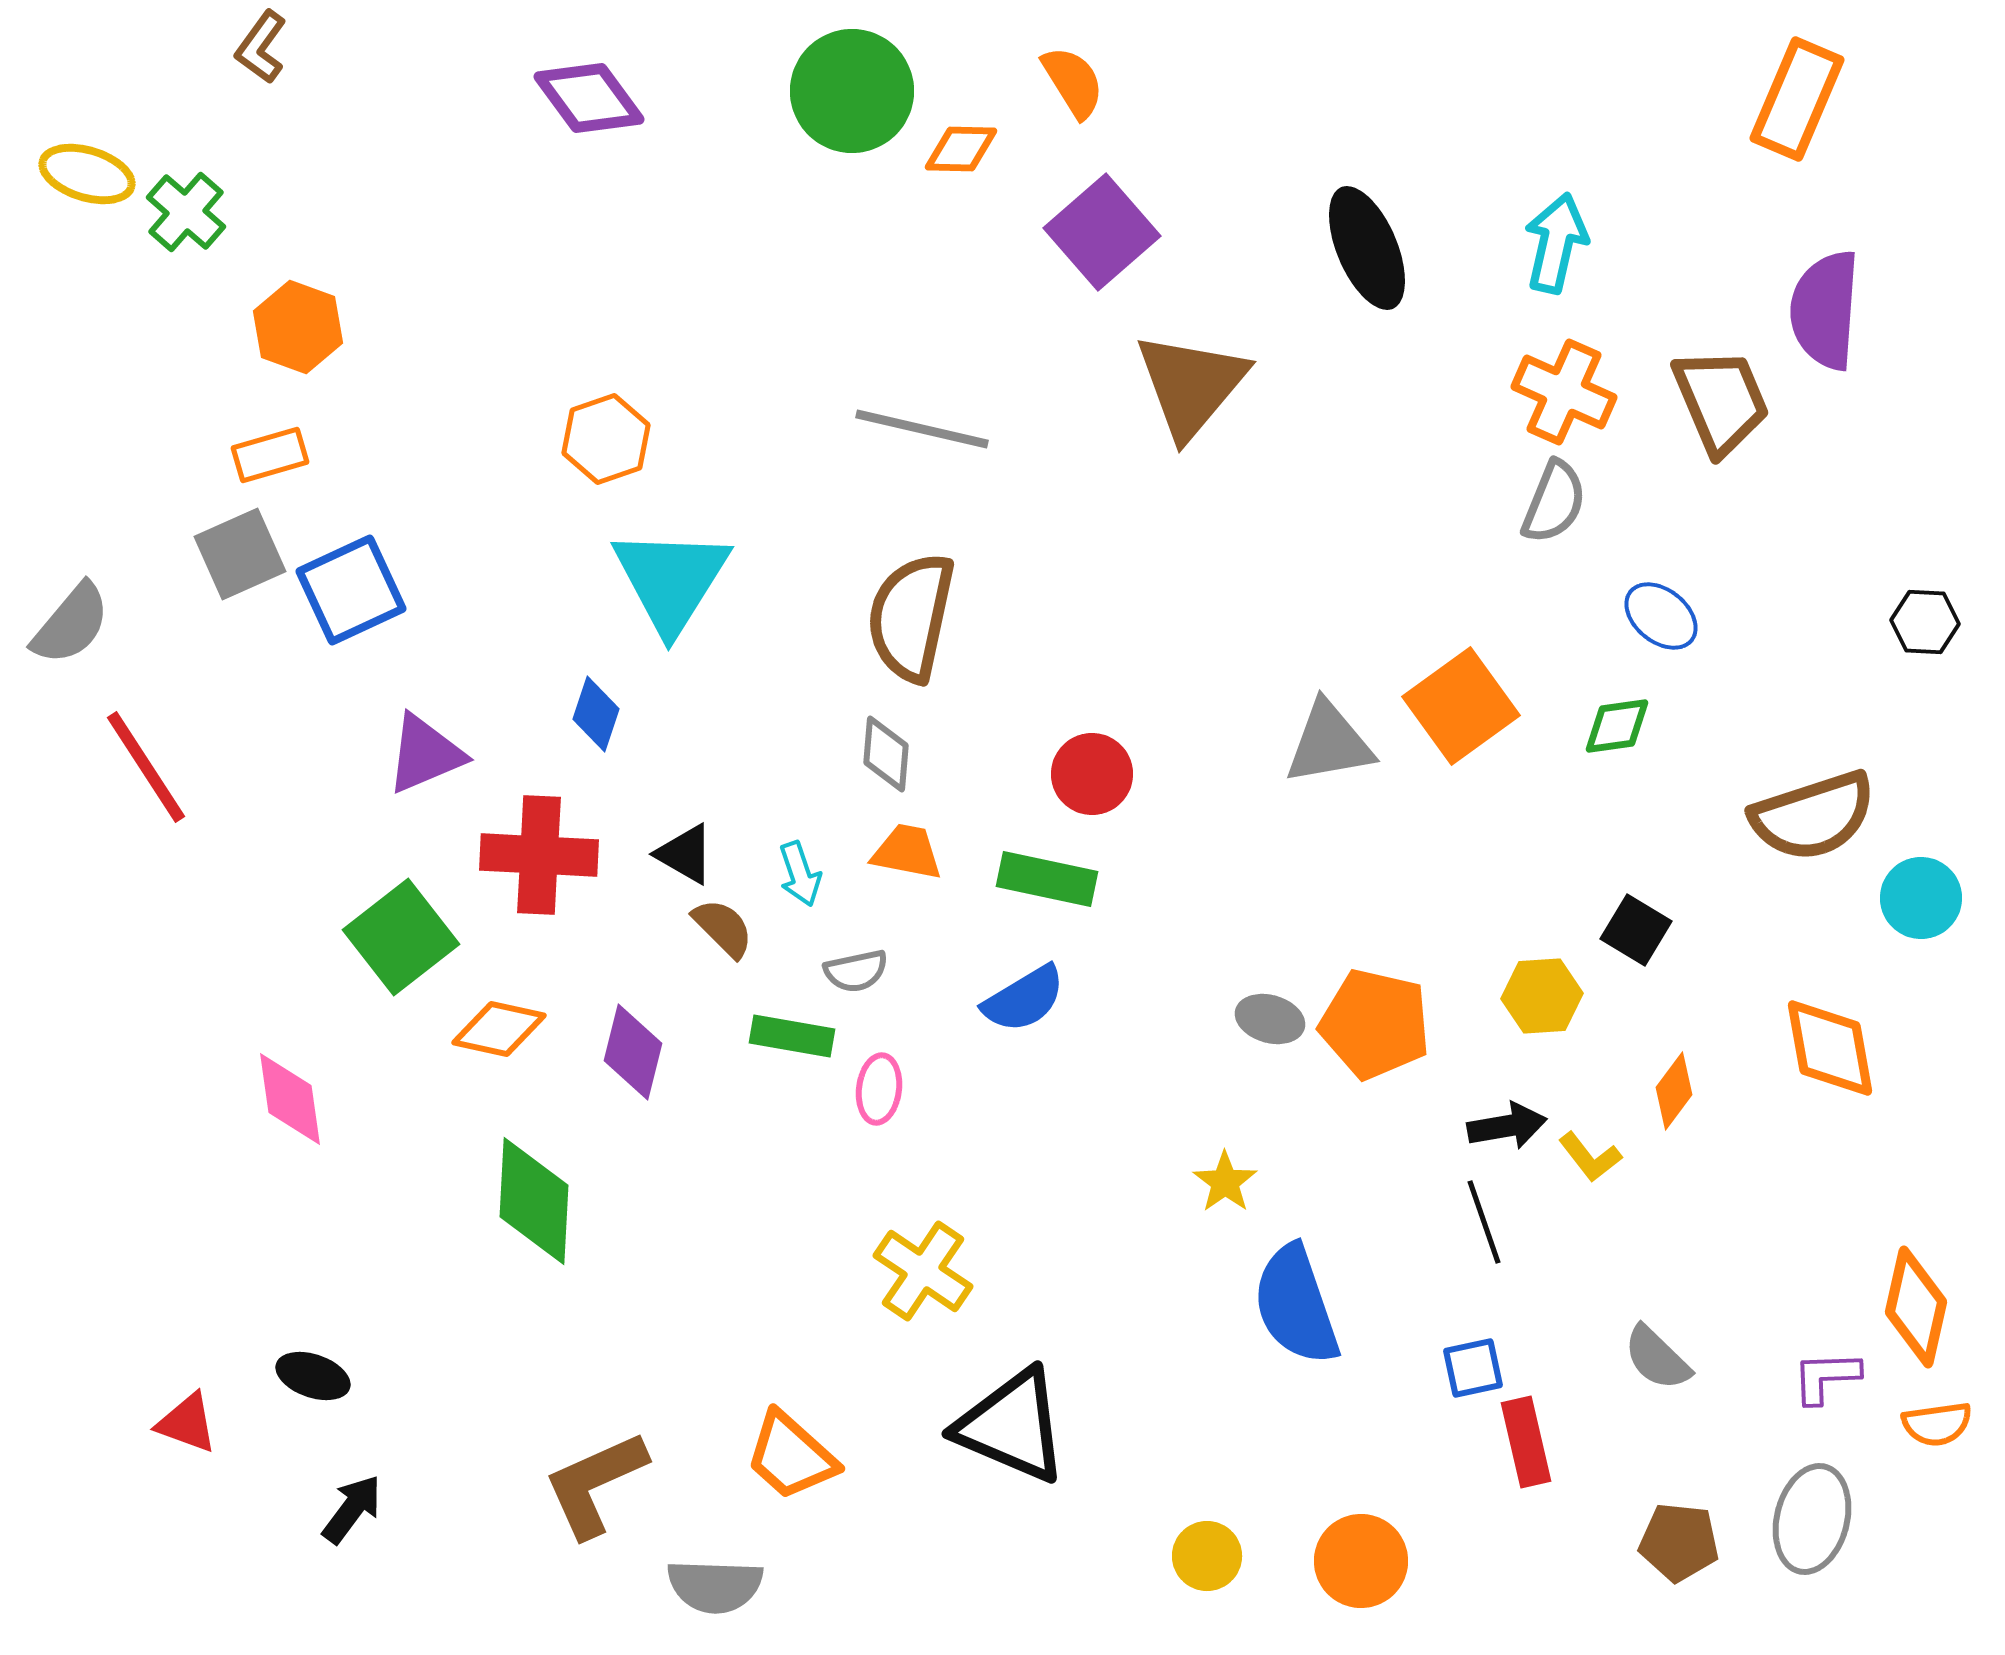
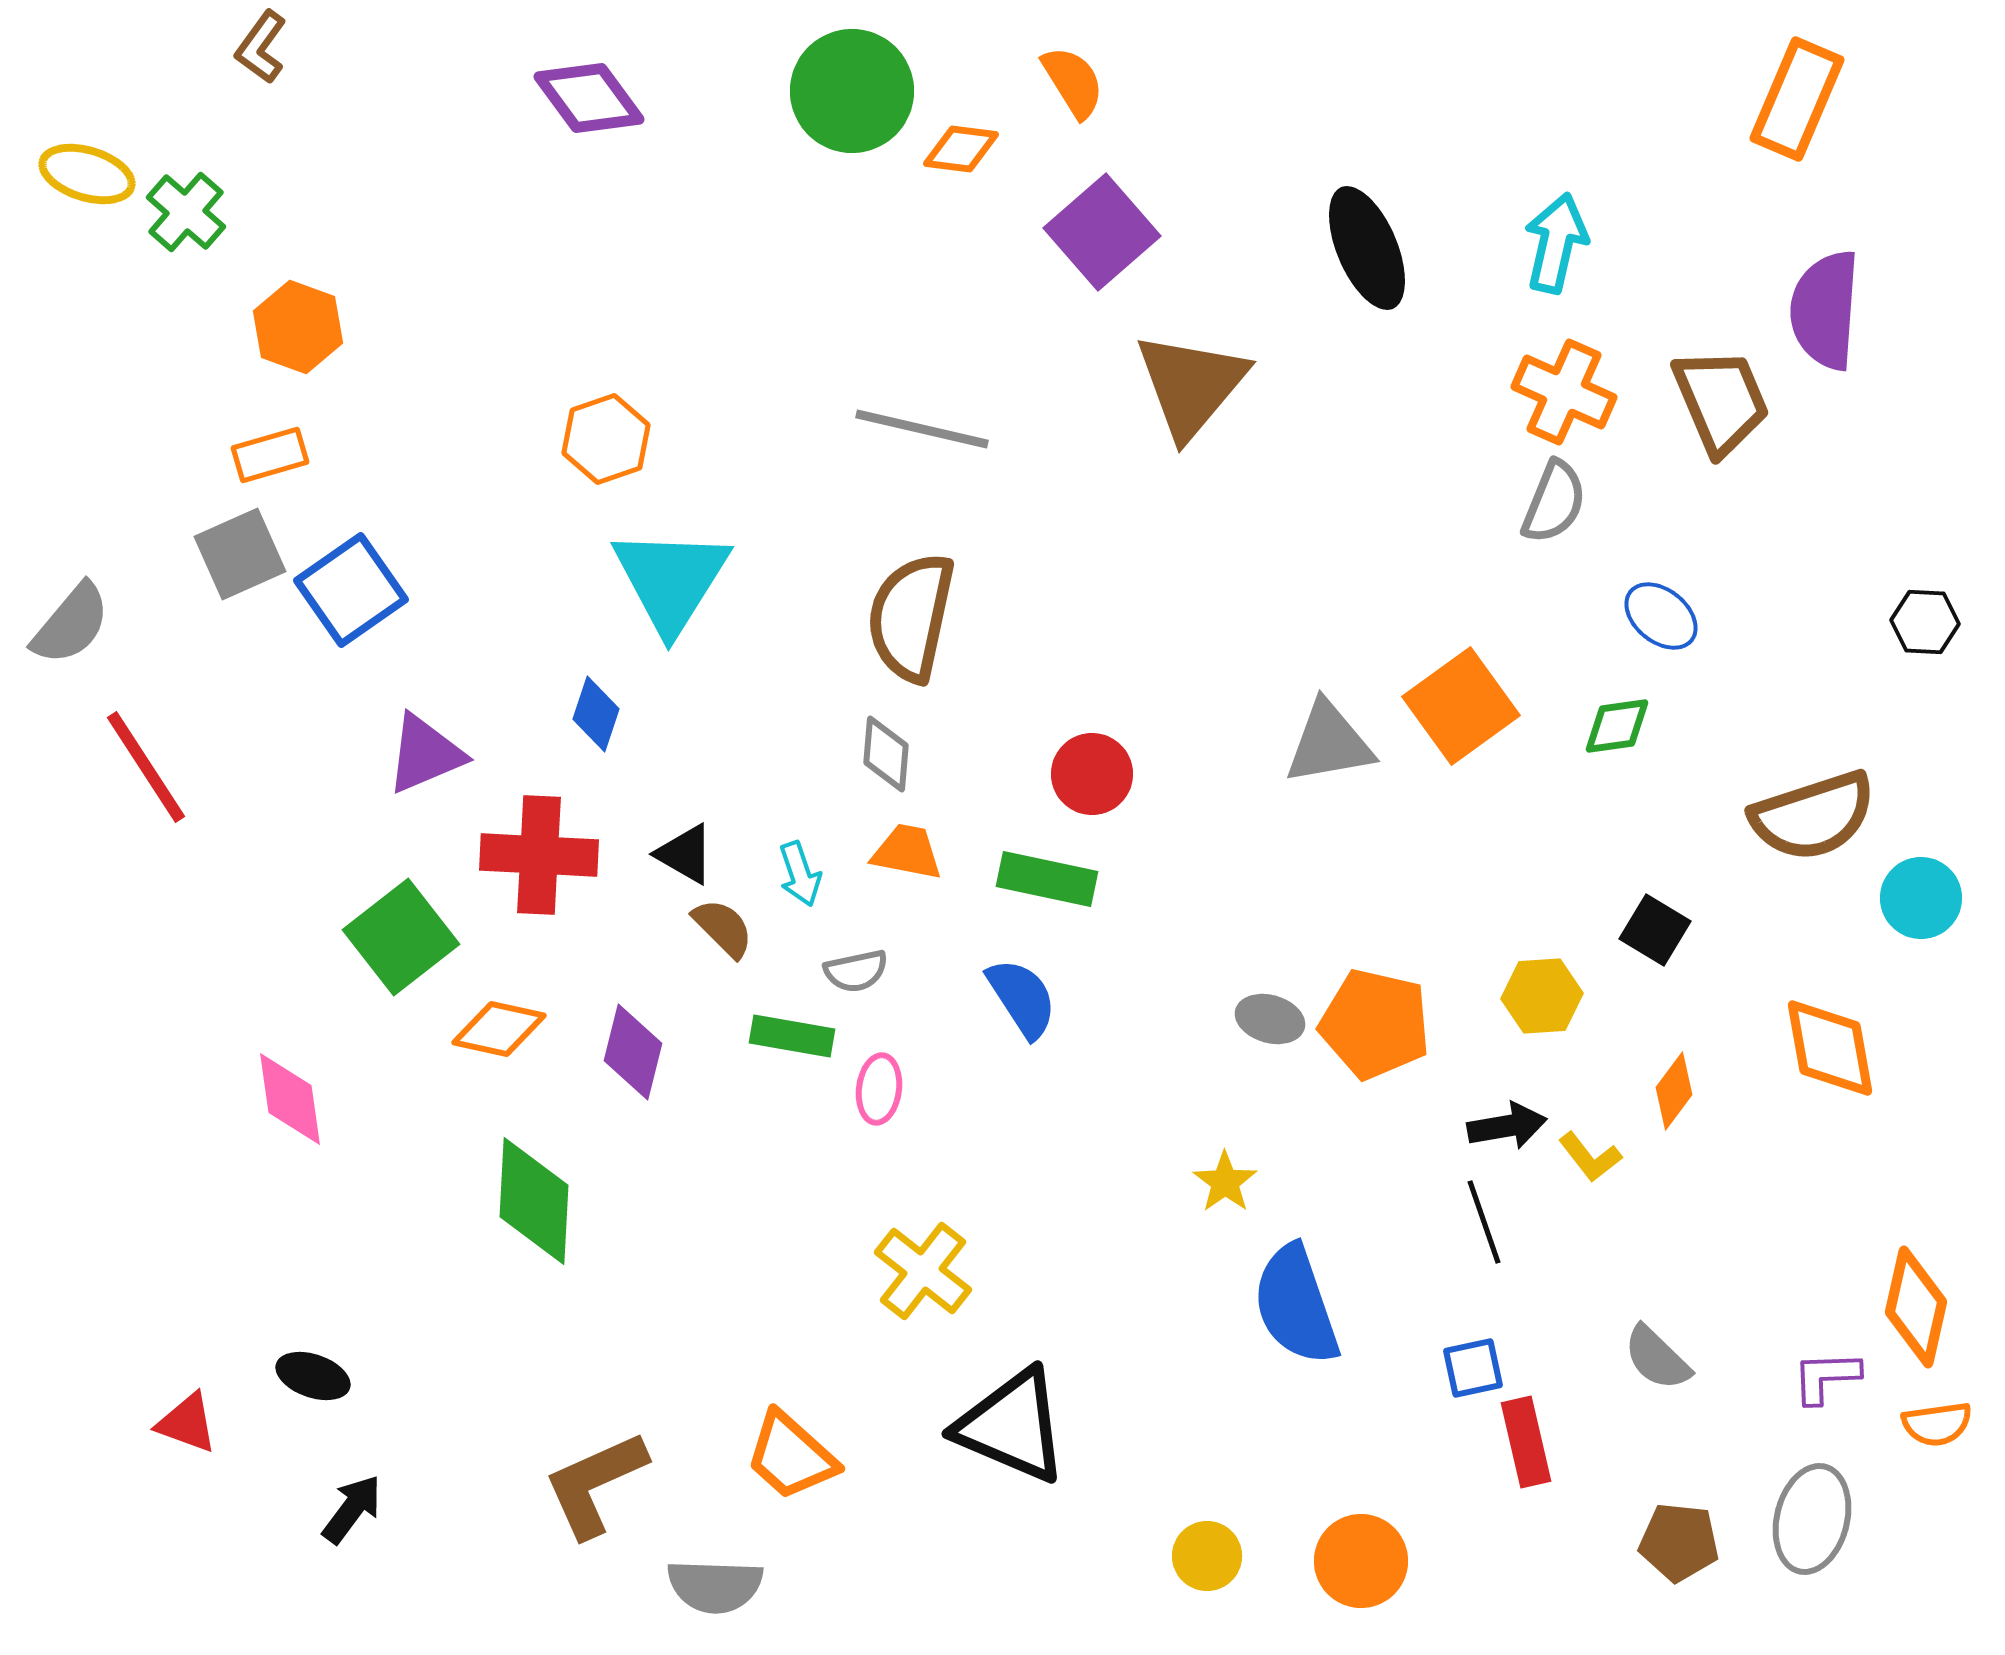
orange diamond at (961, 149): rotated 6 degrees clockwise
blue square at (351, 590): rotated 10 degrees counterclockwise
black square at (1636, 930): moved 19 px right
blue semicircle at (1024, 999): moved 2 px left, 1 px up; rotated 92 degrees counterclockwise
yellow cross at (923, 1271): rotated 4 degrees clockwise
